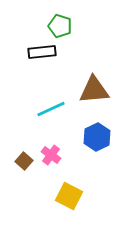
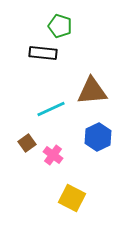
black rectangle: moved 1 px right, 1 px down; rotated 12 degrees clockwise
brown triangle: moved 2 px left, 1 px down
blue hexagon: moved 1 px right
pink cross: moved 2 px right
brown square: moved 3 px right, 18 px up; rotated 12 degrees clockwise
yellow square: moved 3 px right, 2 px down
